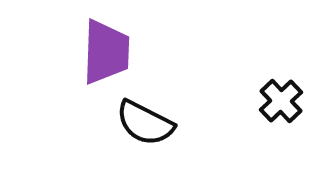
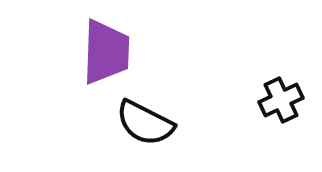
black cross: moved 1 px up; rotated 18 degrees clockwise
